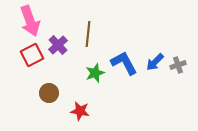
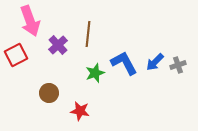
red square: moved 16 px left
